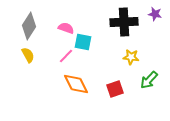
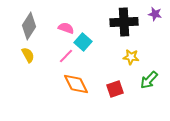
cyan square: rotated 30 degrees clockwise
